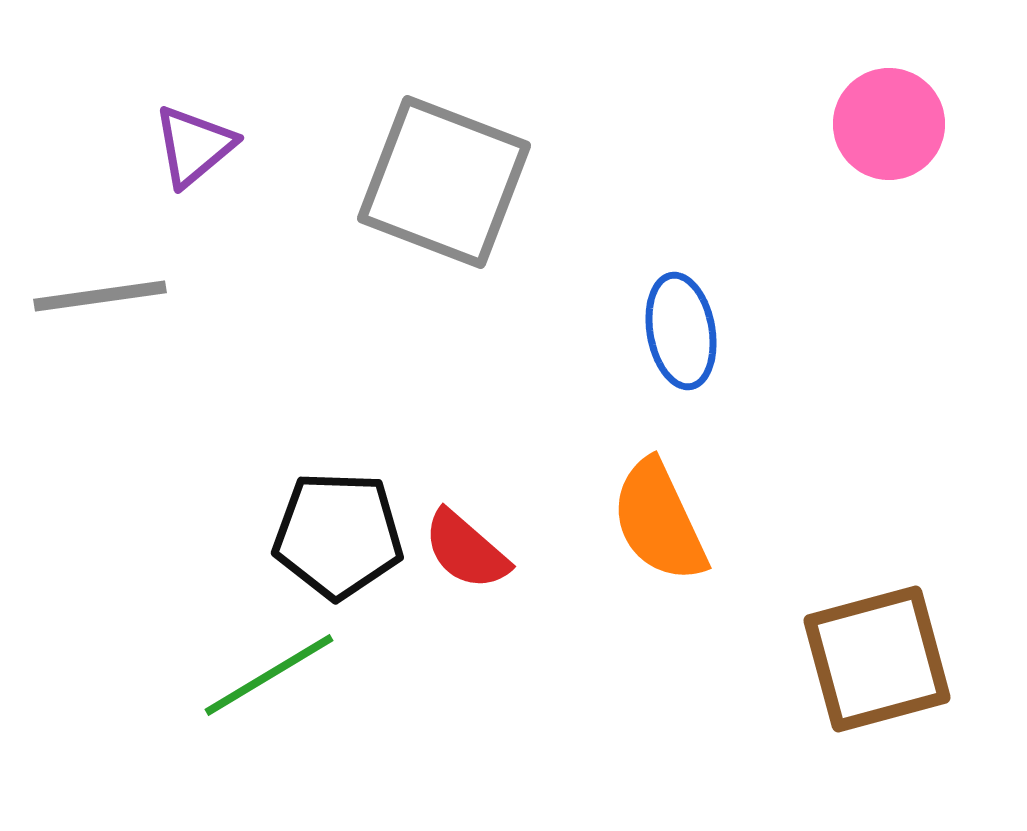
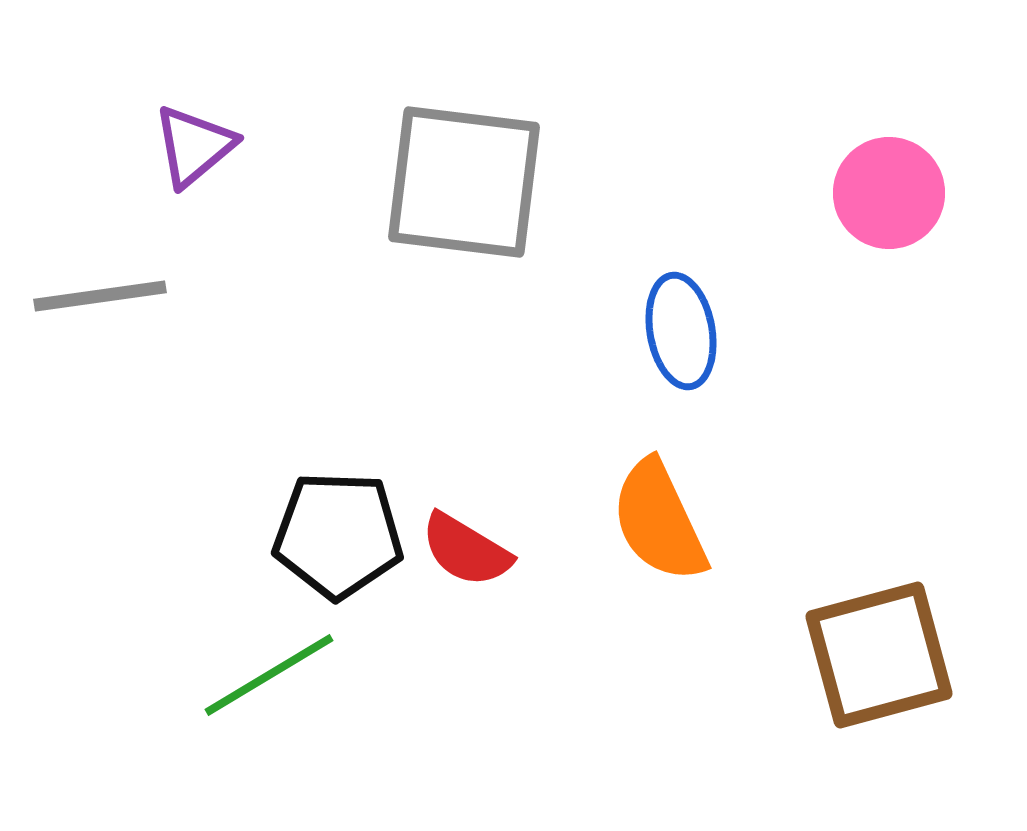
pink circle: moved 69 px down
gray square: moved 20 px right; rotated 14 degrees counterclockwise
red semicircle: rotated 10 degrees counterclockwise
brown square: moved 2 px right, 4 px up
